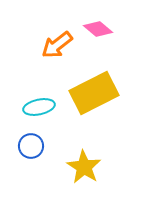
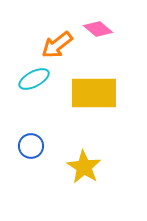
yellow rectangle: rotated 27 degrees clockwise
cyan ellipse: moved 5 px left, 28 px up; rotated 16 degrees counterclockwise
